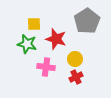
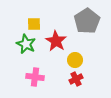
red star: moved 2 px down; rotated 15 degrees clockwise
green star: moved 1 px left; rotated 12 degrees clockwise
yellow circle: moved 1 px down
pink cross: moved 11 px left, 10 px down
red cross: moved 2 px down
